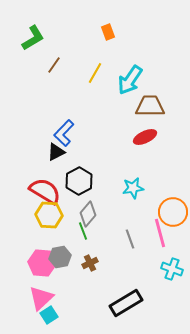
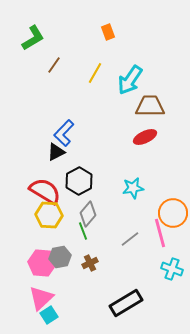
orange circle: moved 1 px down
gray line: rotated 72 degrees clockwise
